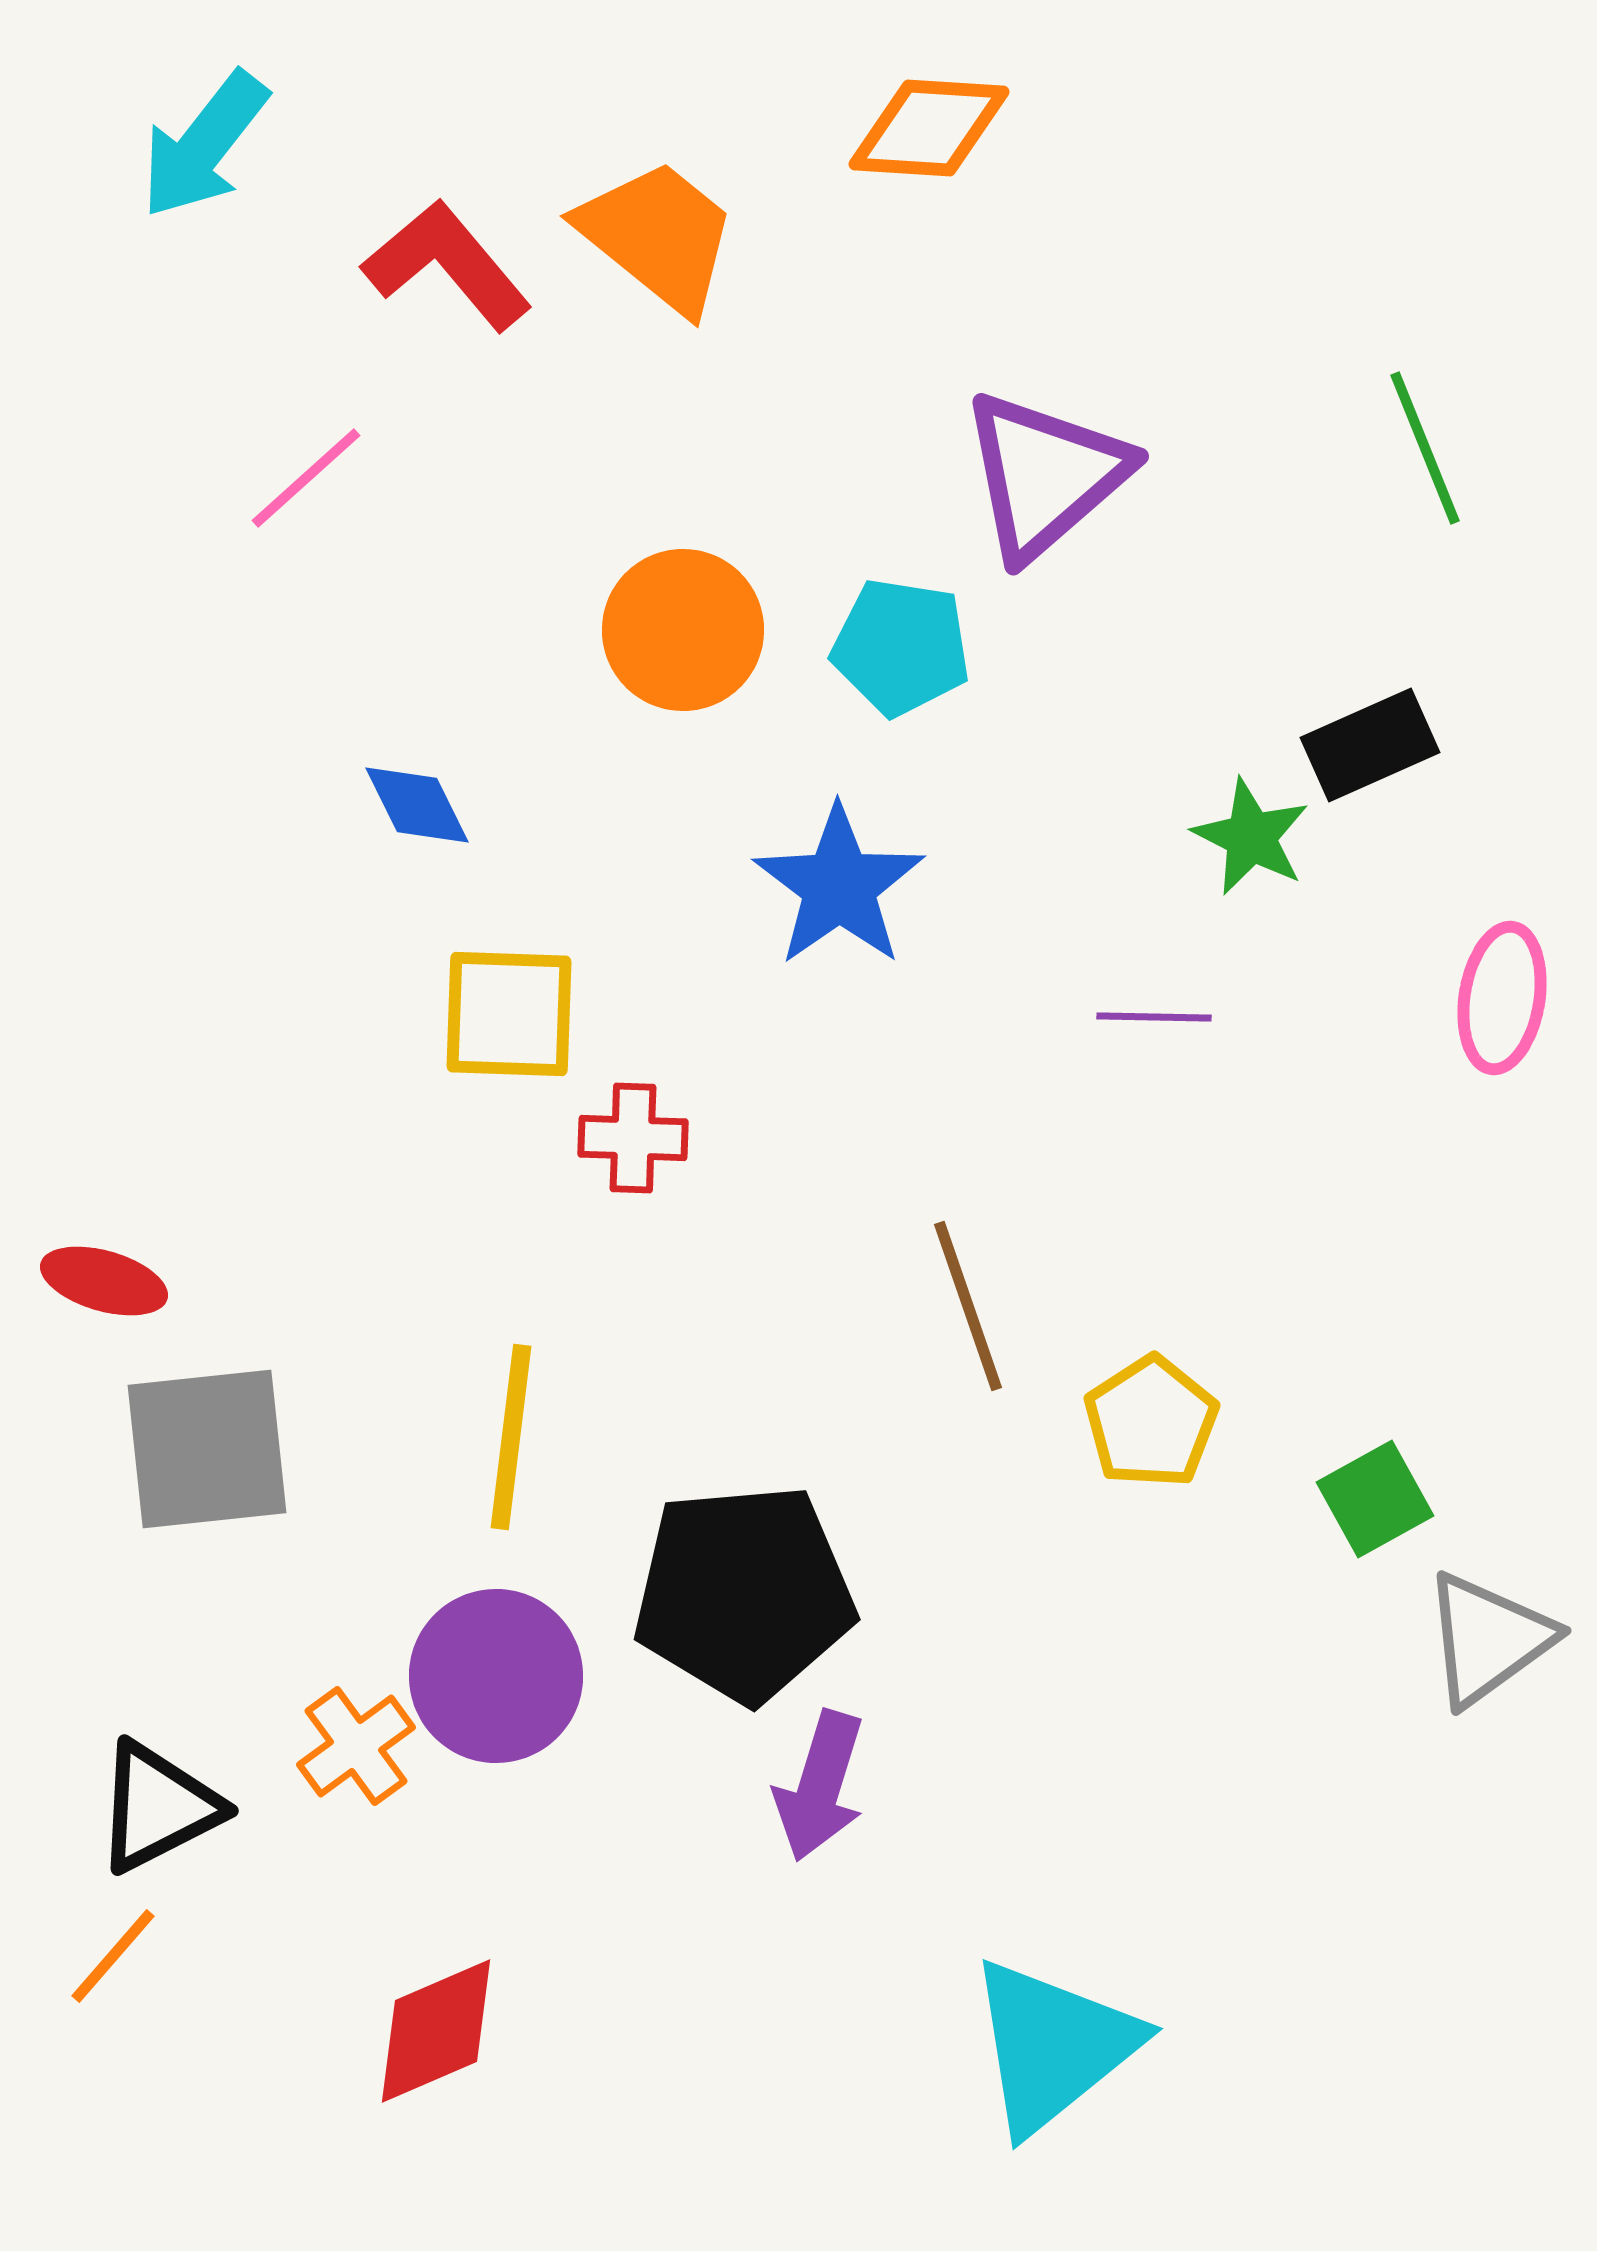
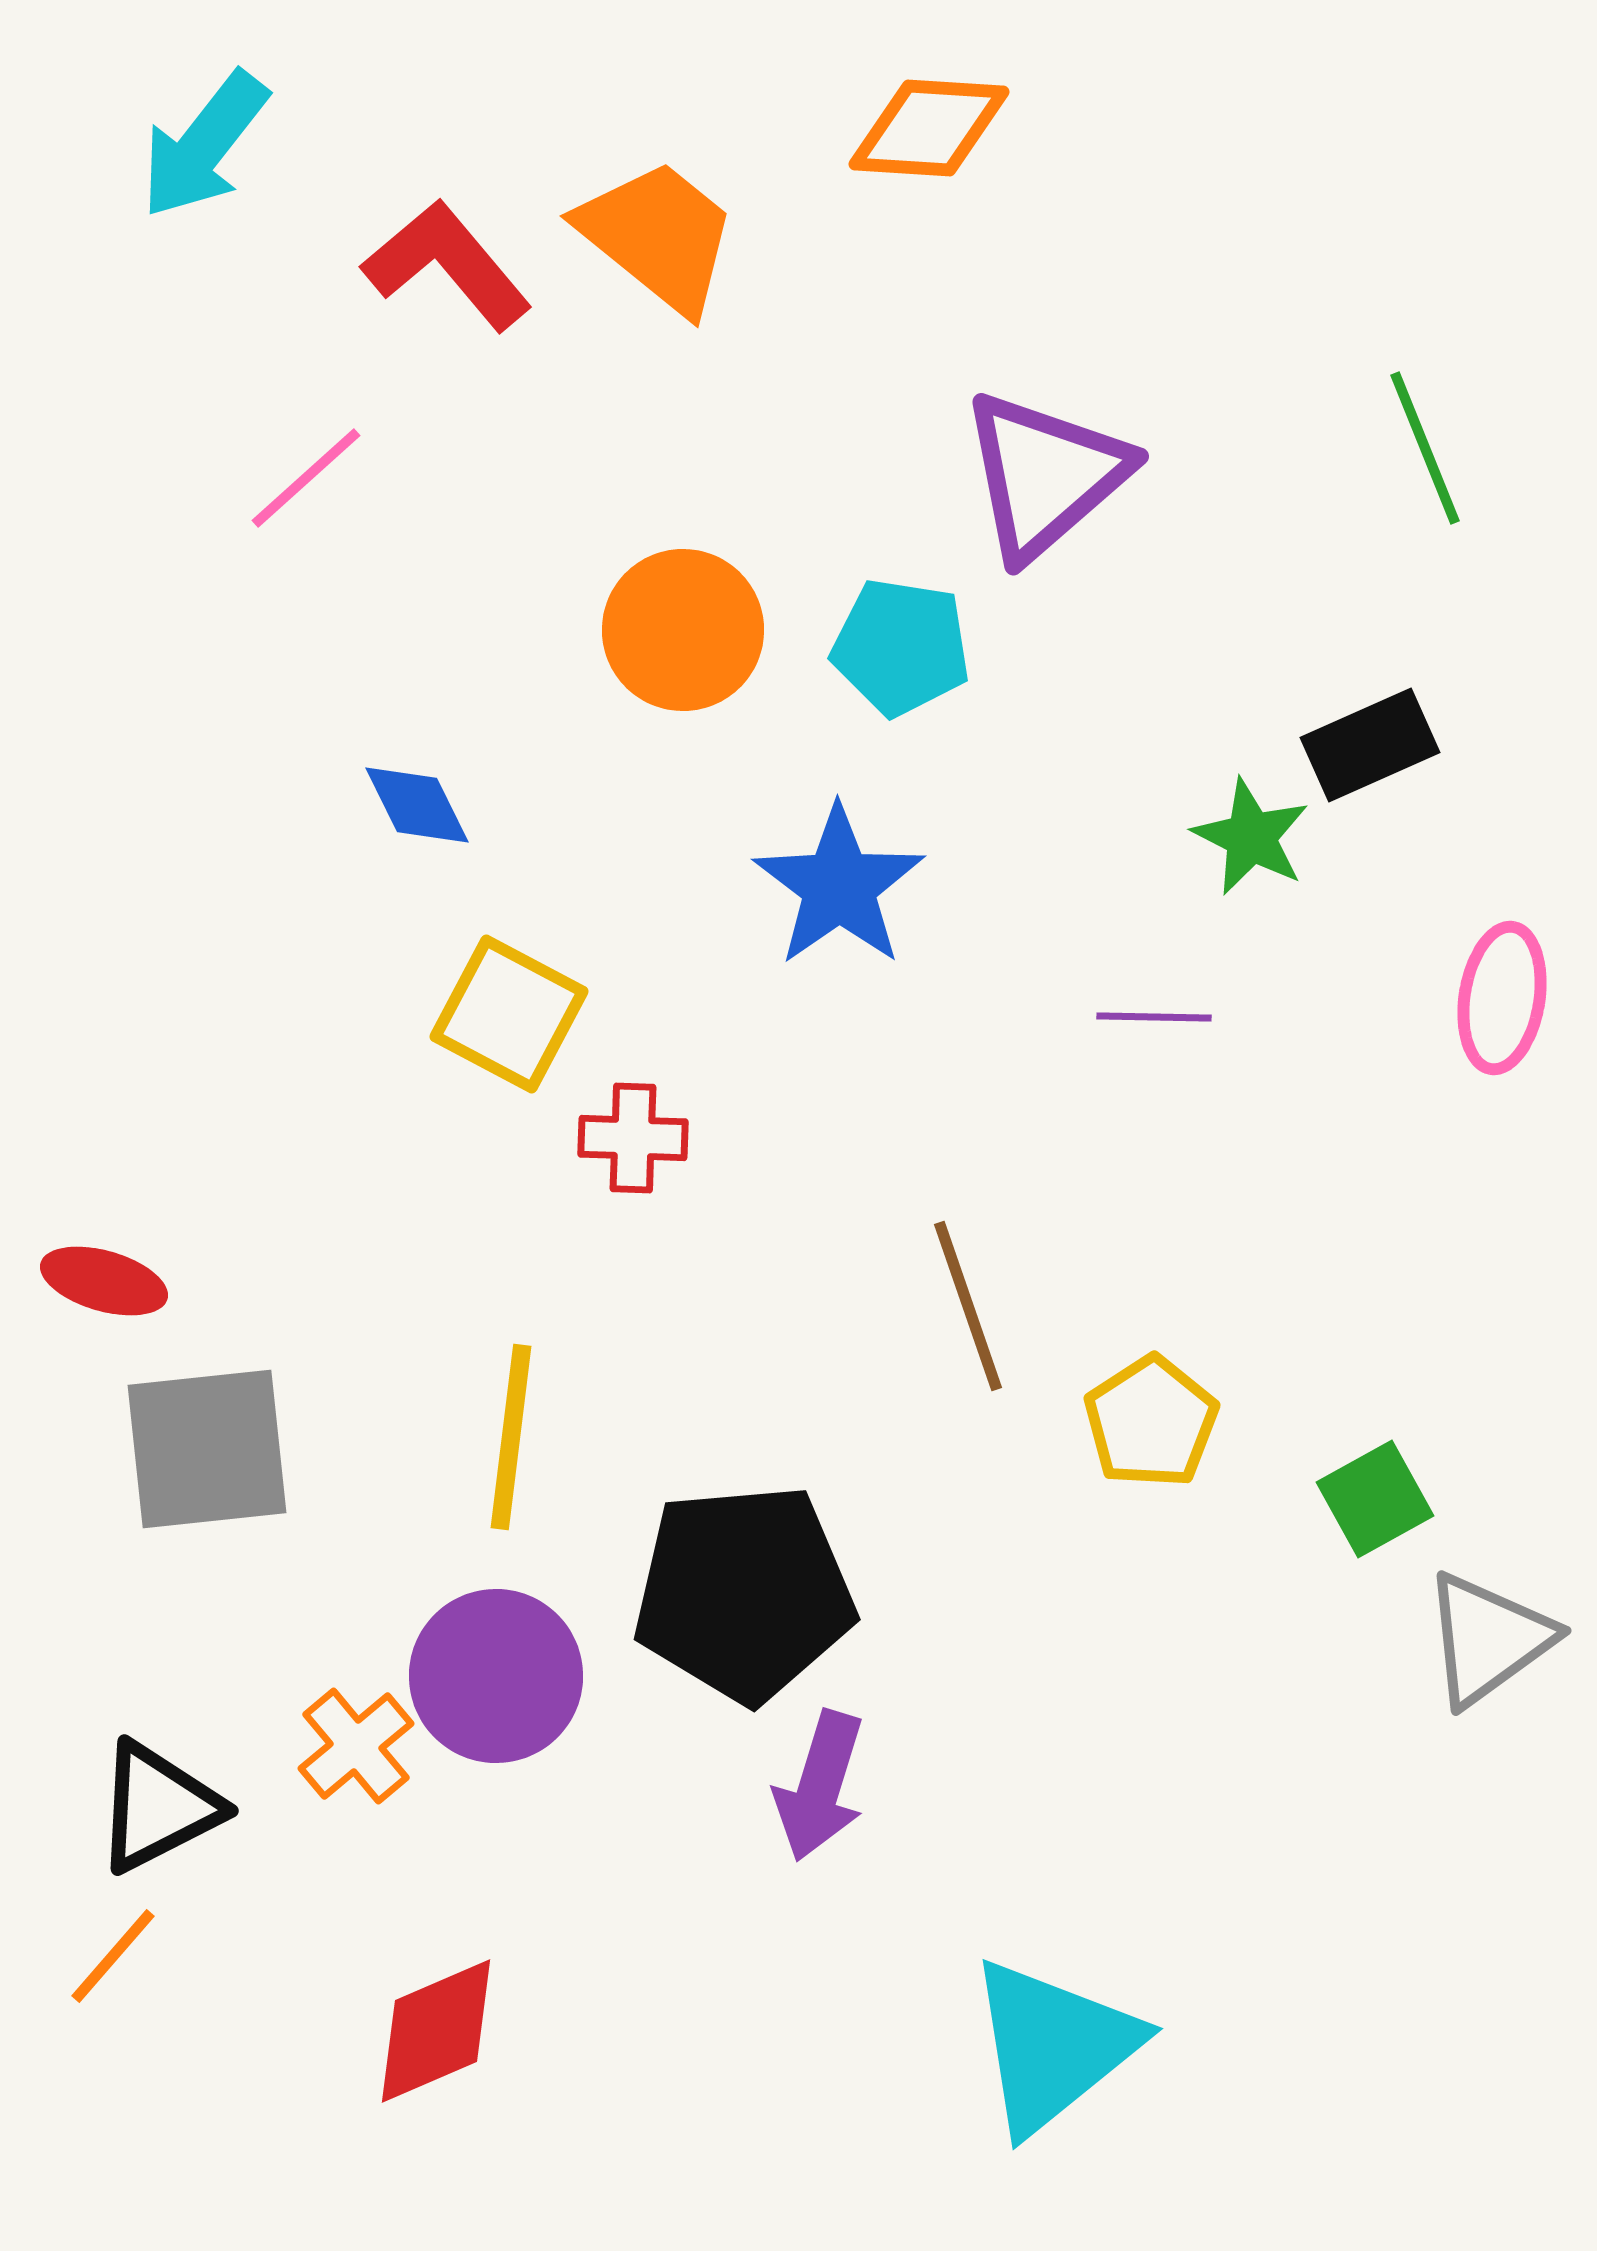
yellow square: rotated 26 degrees clockwise
orange cross: rotated 4 degrees counterclockwise
